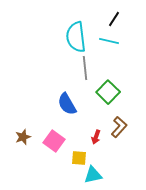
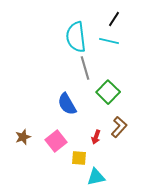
gray line: rotated 10 degrees counterclockwise
pink square: moved 2 px right; rotated 15 degrees clockwise
cyan triangle: moved 3 px right, 2 px down
